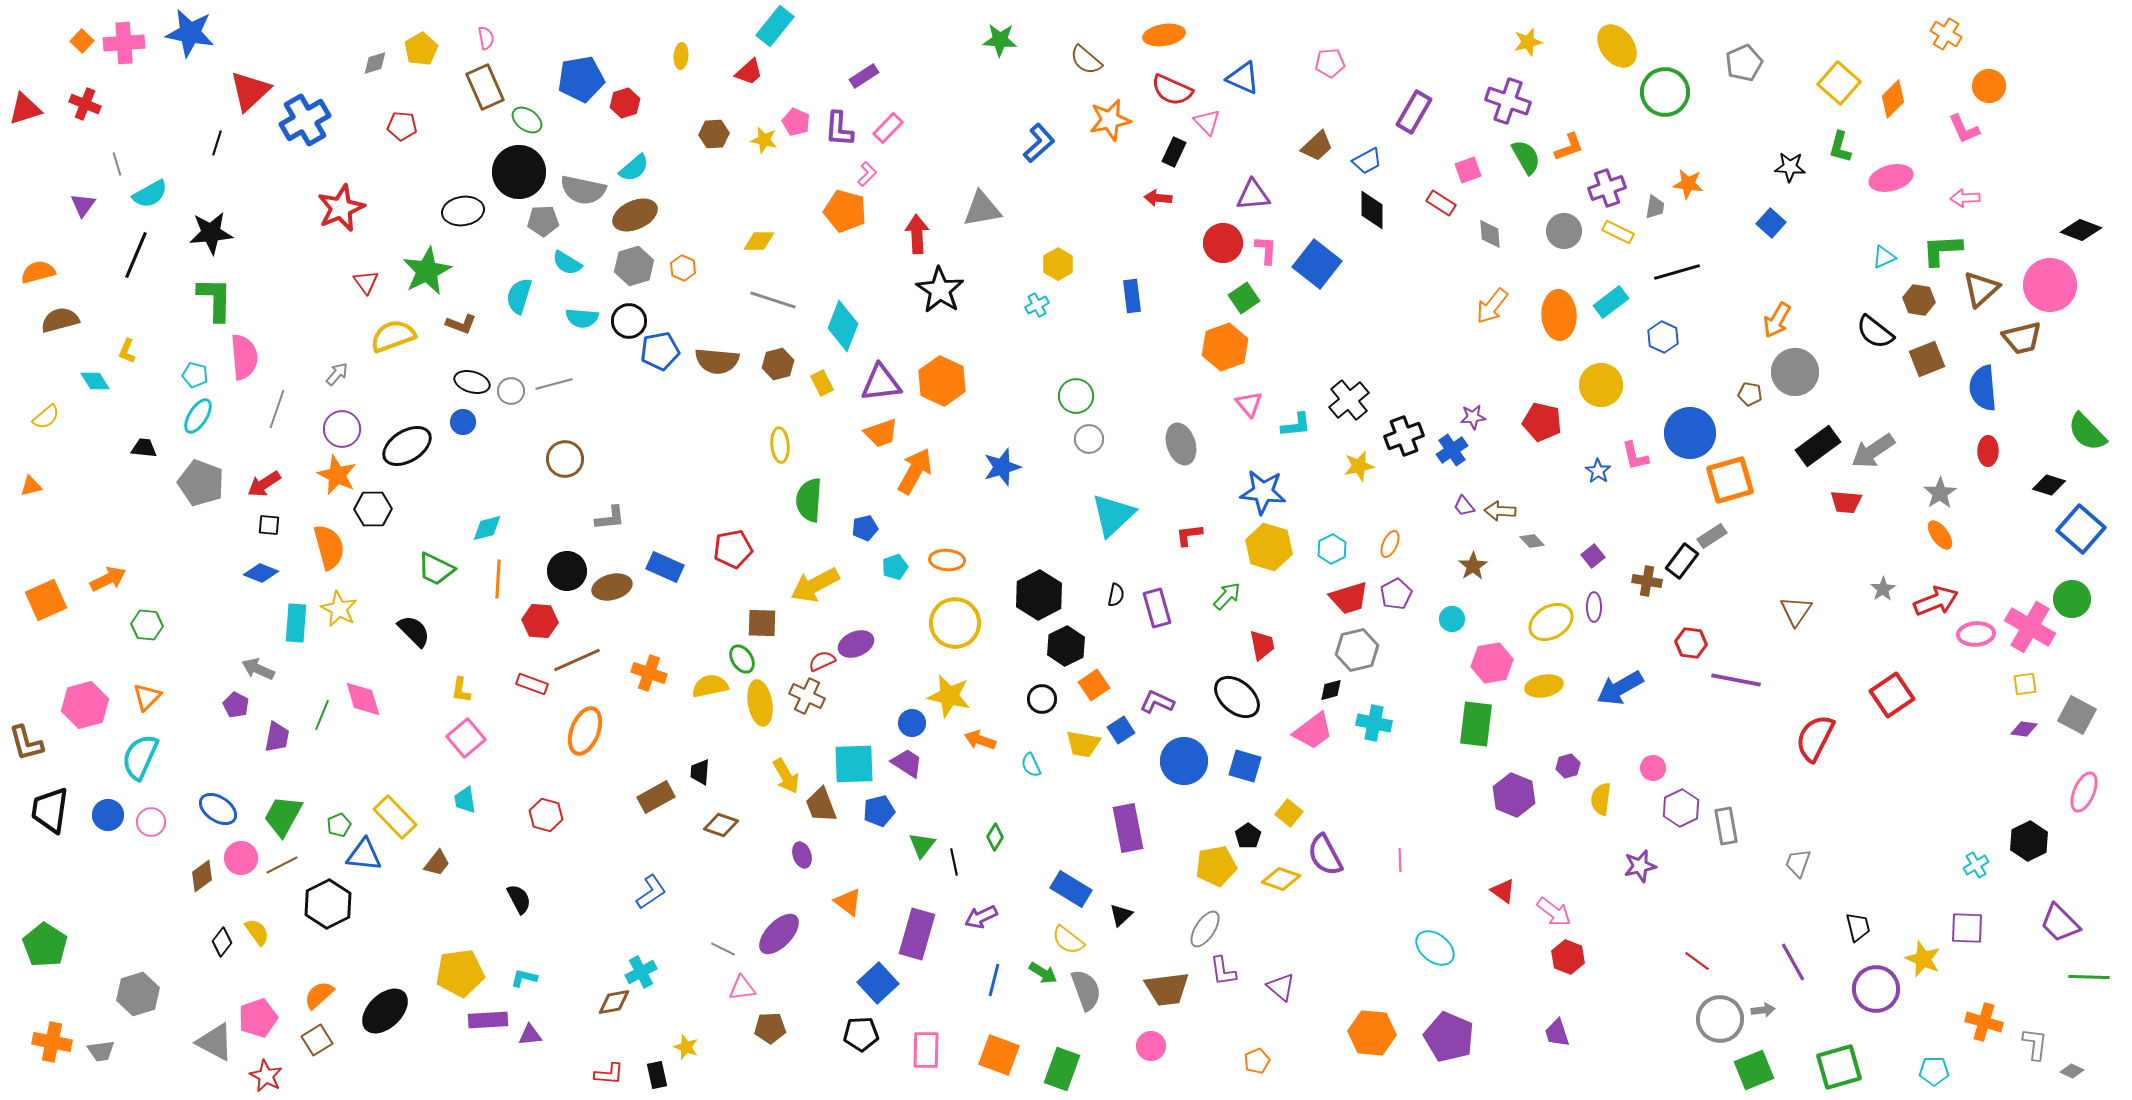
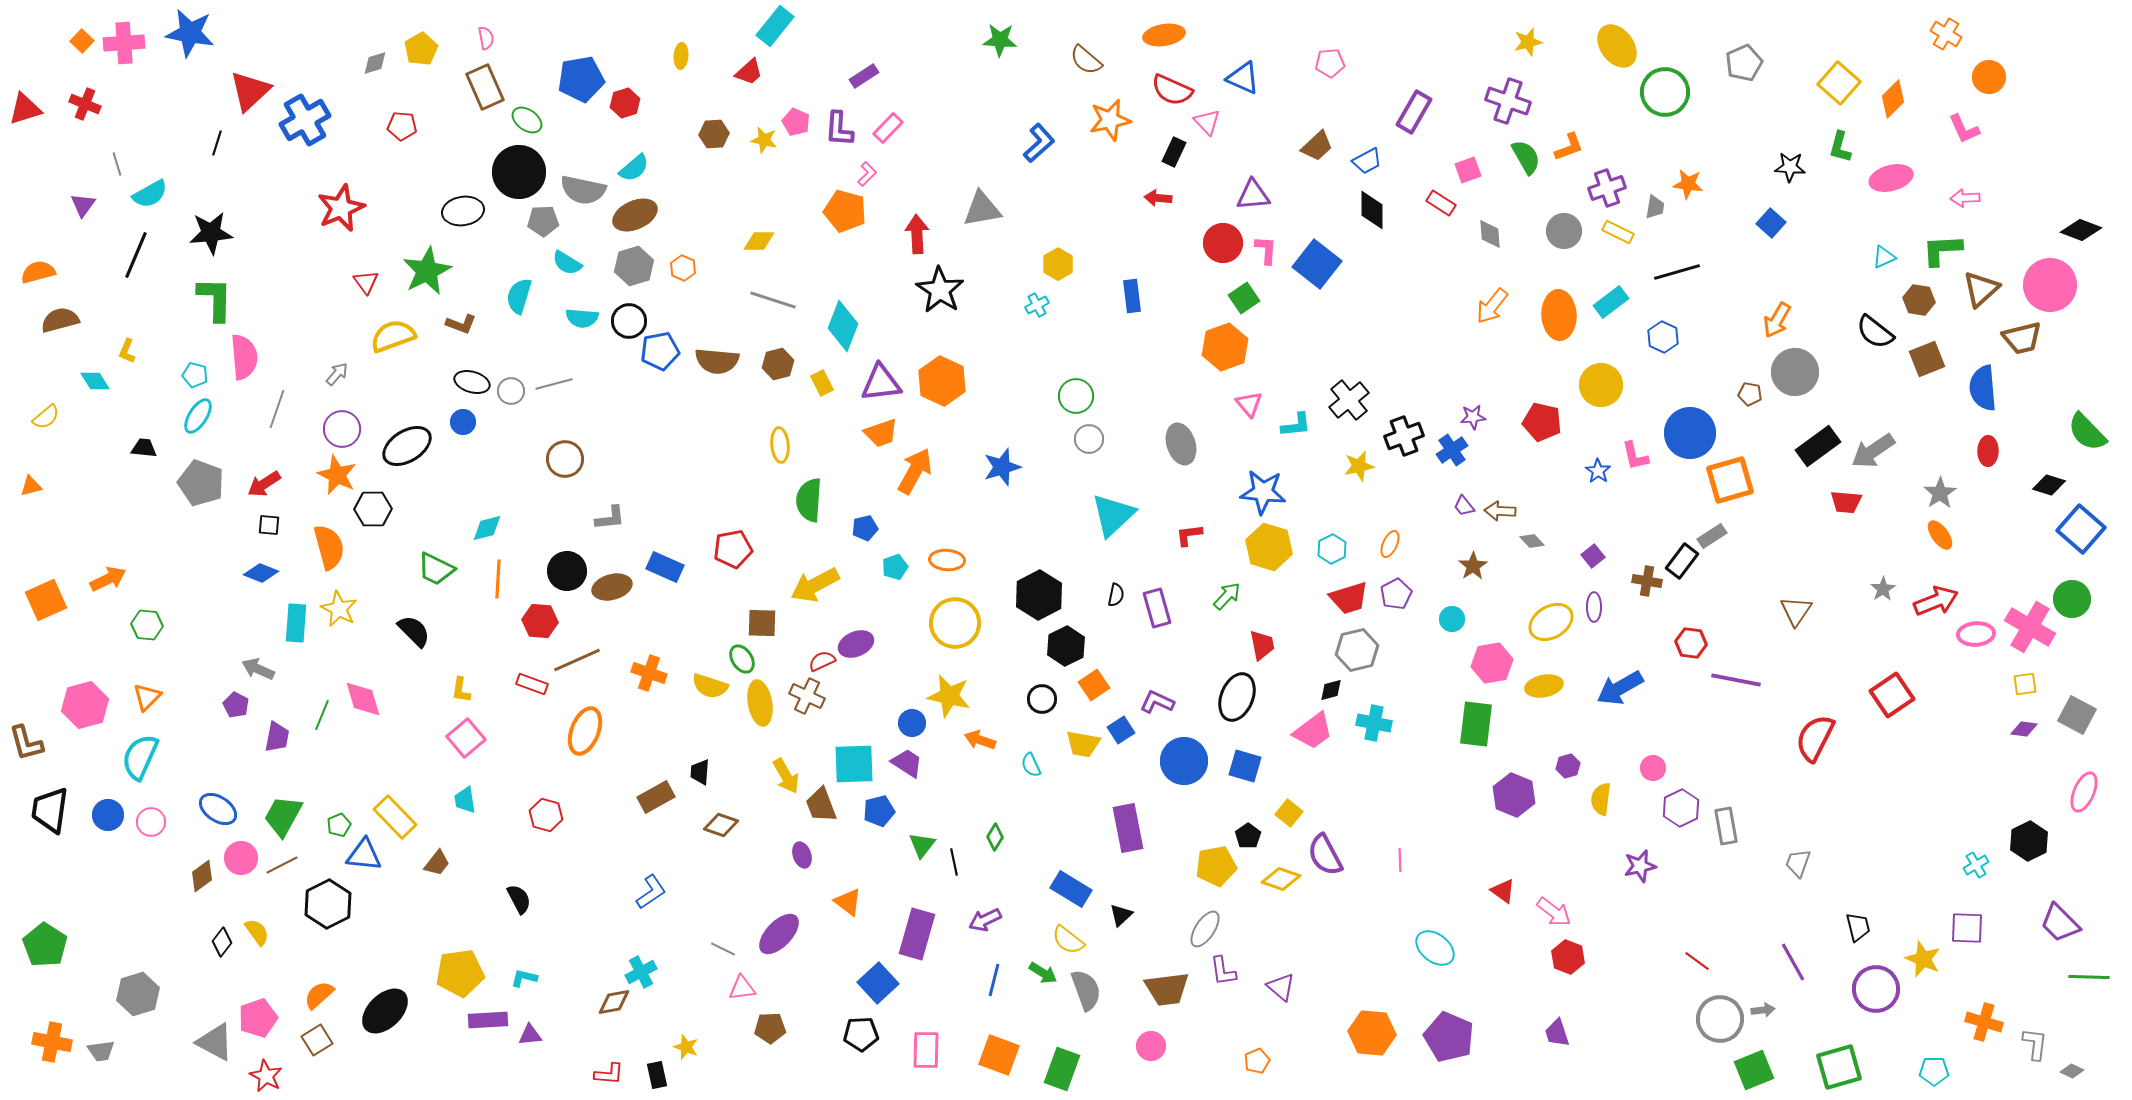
orange circle at (1989, 86): moved 9 px up
yellow semicircle at (710, 686): rotated 150 degrees counterclockwise
black ellipse at (1237, 697): rotated 72 degrees clockwise
purple arrow at (981, 917): moved 4 px right, 3 px down
